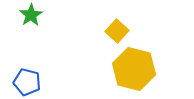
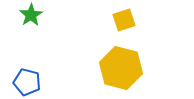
yellow square: moved 7 px right, 11 px up; rotated 30 degrees clockwise
yellow hexagon: moved 13 px left, 1 px up
